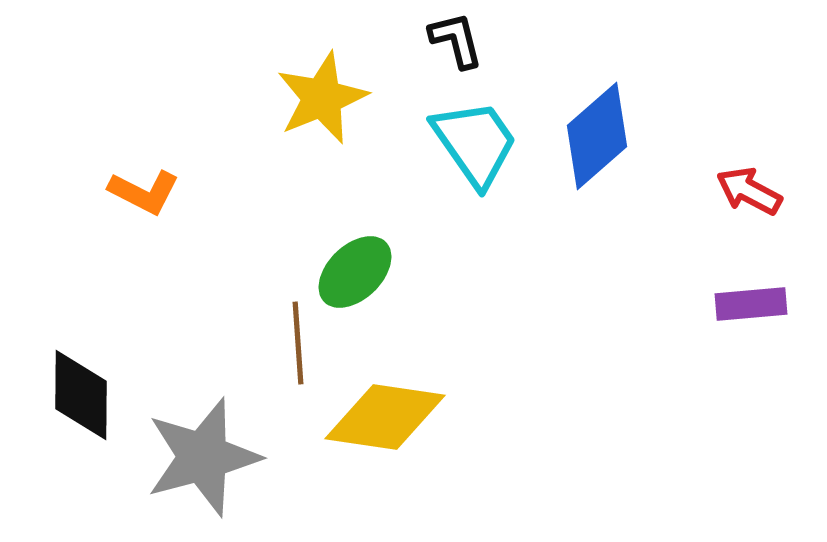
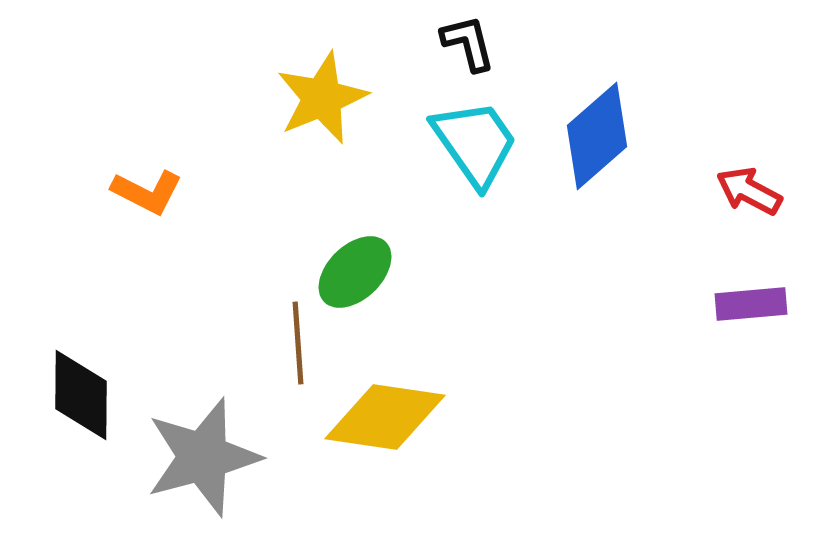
black L-shape: moved 12 px right, 3 px down
orange L-shape: moved 3 px right
